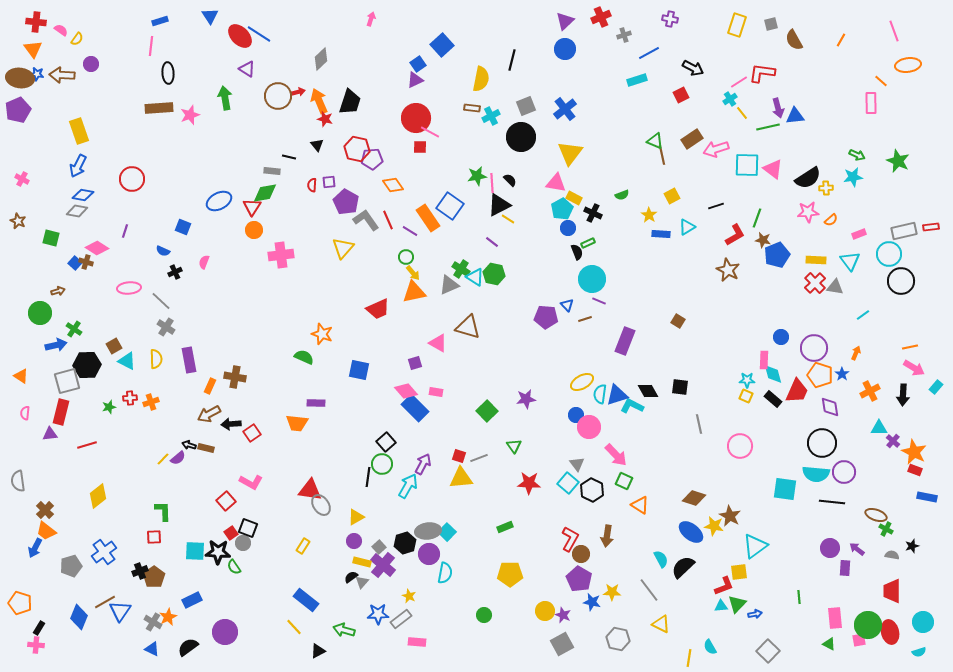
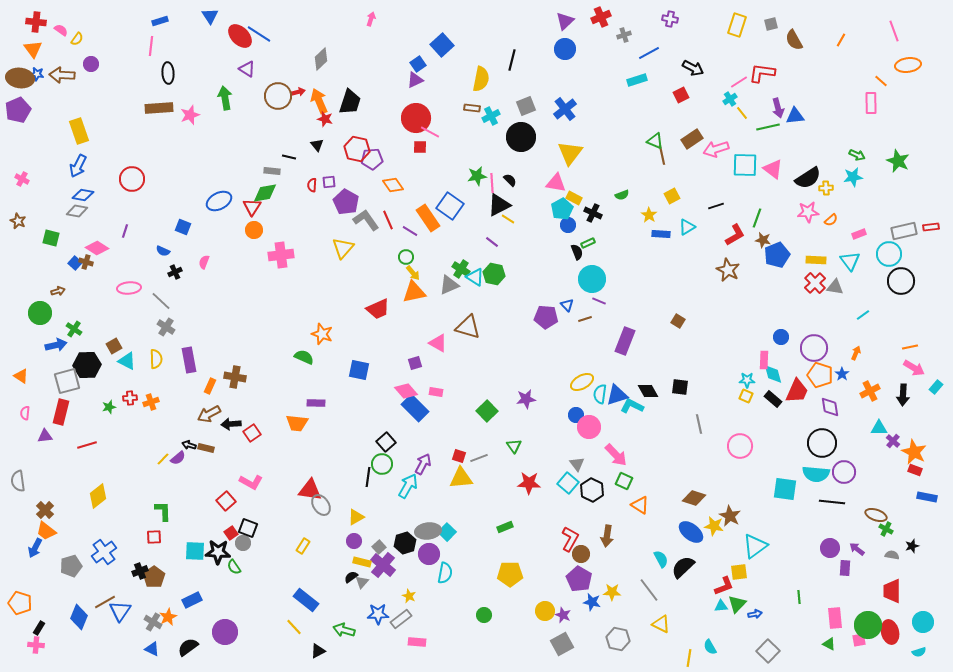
cyan square at (747, 165): moved 2 px left
blue circle at (568, 228): moved 3 px up
purple triangle at (50, 434): moved 5 px left, 2 px down
